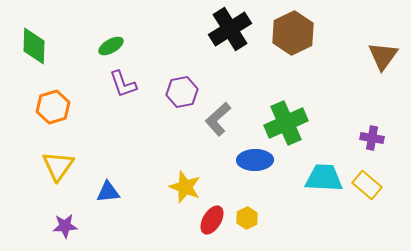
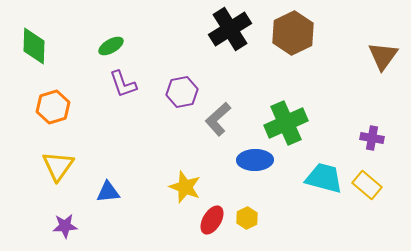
cyan trapezoid: rotated 12 degrees clockwise
